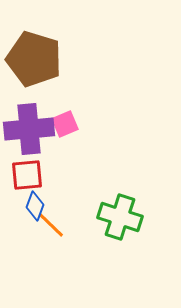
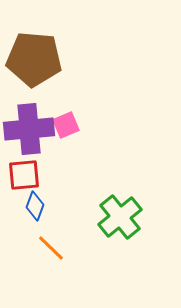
brown pentagon: rotated 12 degrees counterclockwise
pink square: moved 1 px right, 1 px down
red square: moved 3 px left
green cross: rotated 33 degrees clockwise
orange line: moved 23 px down
